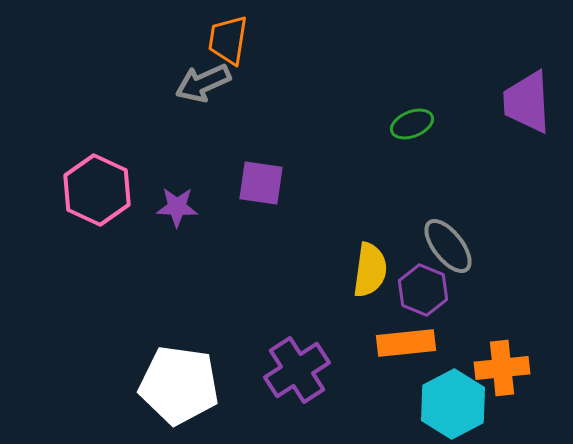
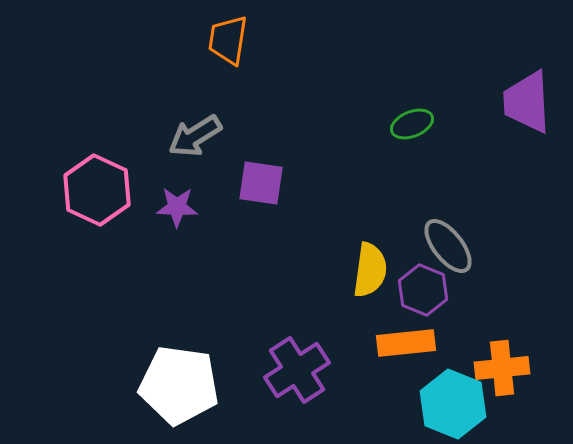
gray arrow: moved 8 px left, 53 px down; rotated 8 degrees counterclockwise
cyan hexagon: rotated 10 degrees counterclockwise
